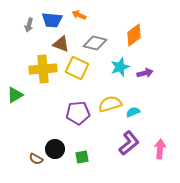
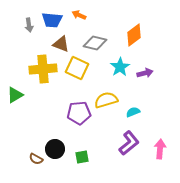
gray arrow: rotated 24 degrees counterclockwise
cyan star: rotated 12 degrees counterclockwise
yellow semicircle: moved 4 px left, 4 px up
purple pentagon: moved 1 px right
